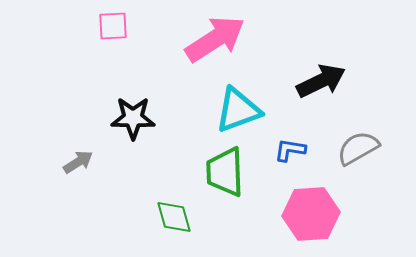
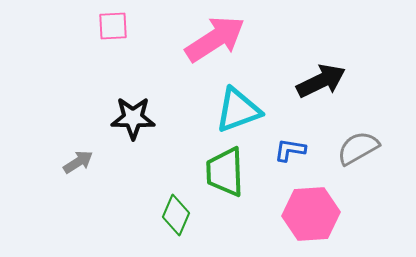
green diamond: moved 2 px right, 2 px up; rotated 39 degrees clockwise
